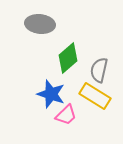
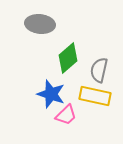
yellow rectangle: rotated 20 degrees counterclockwise
